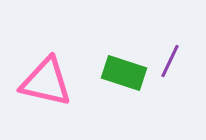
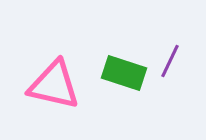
pink triangle: moved 8 px right, 3 px down
